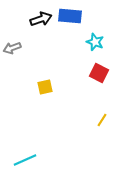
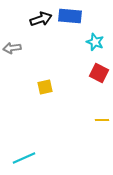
gray arrow: rotated 12 degrees clockwise
yellow line: rotated 56 degrees clockwise
cyan line: moved 1 px left, 2 px up
